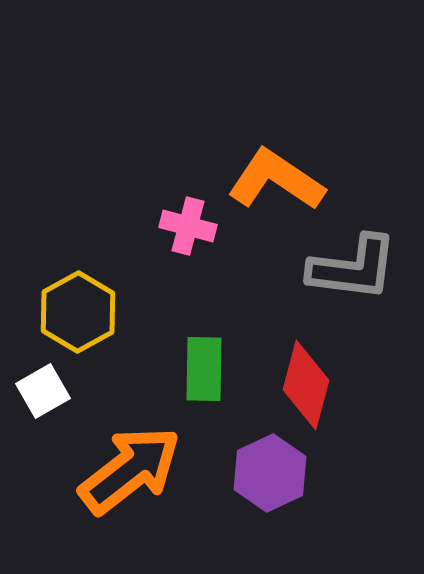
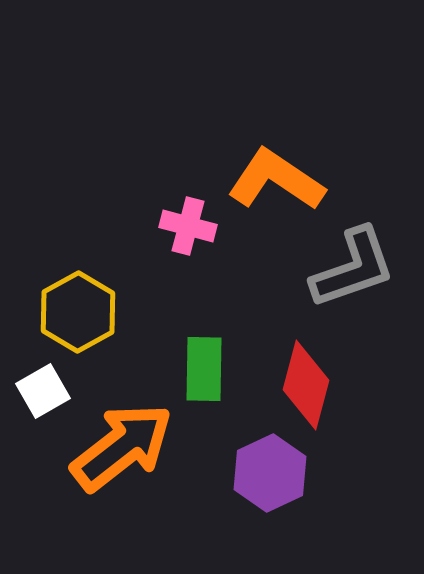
gray L-shape: rotated 26 degrees counterclockwise
orange arrow: moved 8 px left, 23 px up
